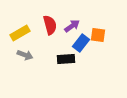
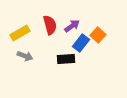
orange square: rotated 35 degrees clockwise
gray arrow: moved 1 px down
